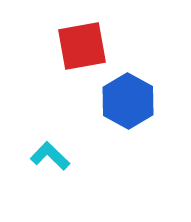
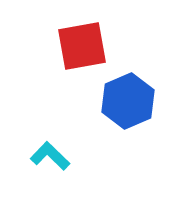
blue hexagon: rotated 8 degrees clockwise
